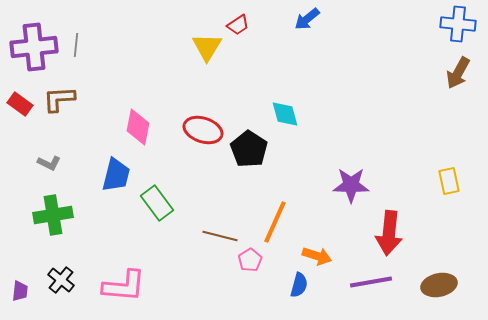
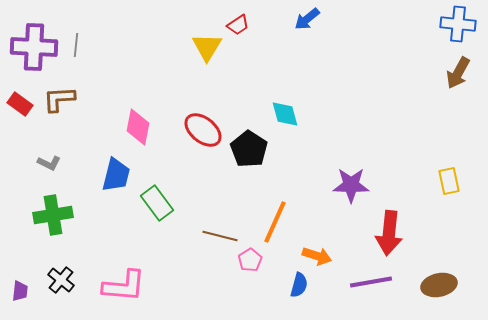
purple cross: rotated 9 degrees clockwise
red ellipse: rotated 21 degrees clockwise
